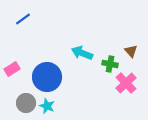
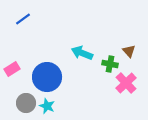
brown triangle: moved 2 px left
